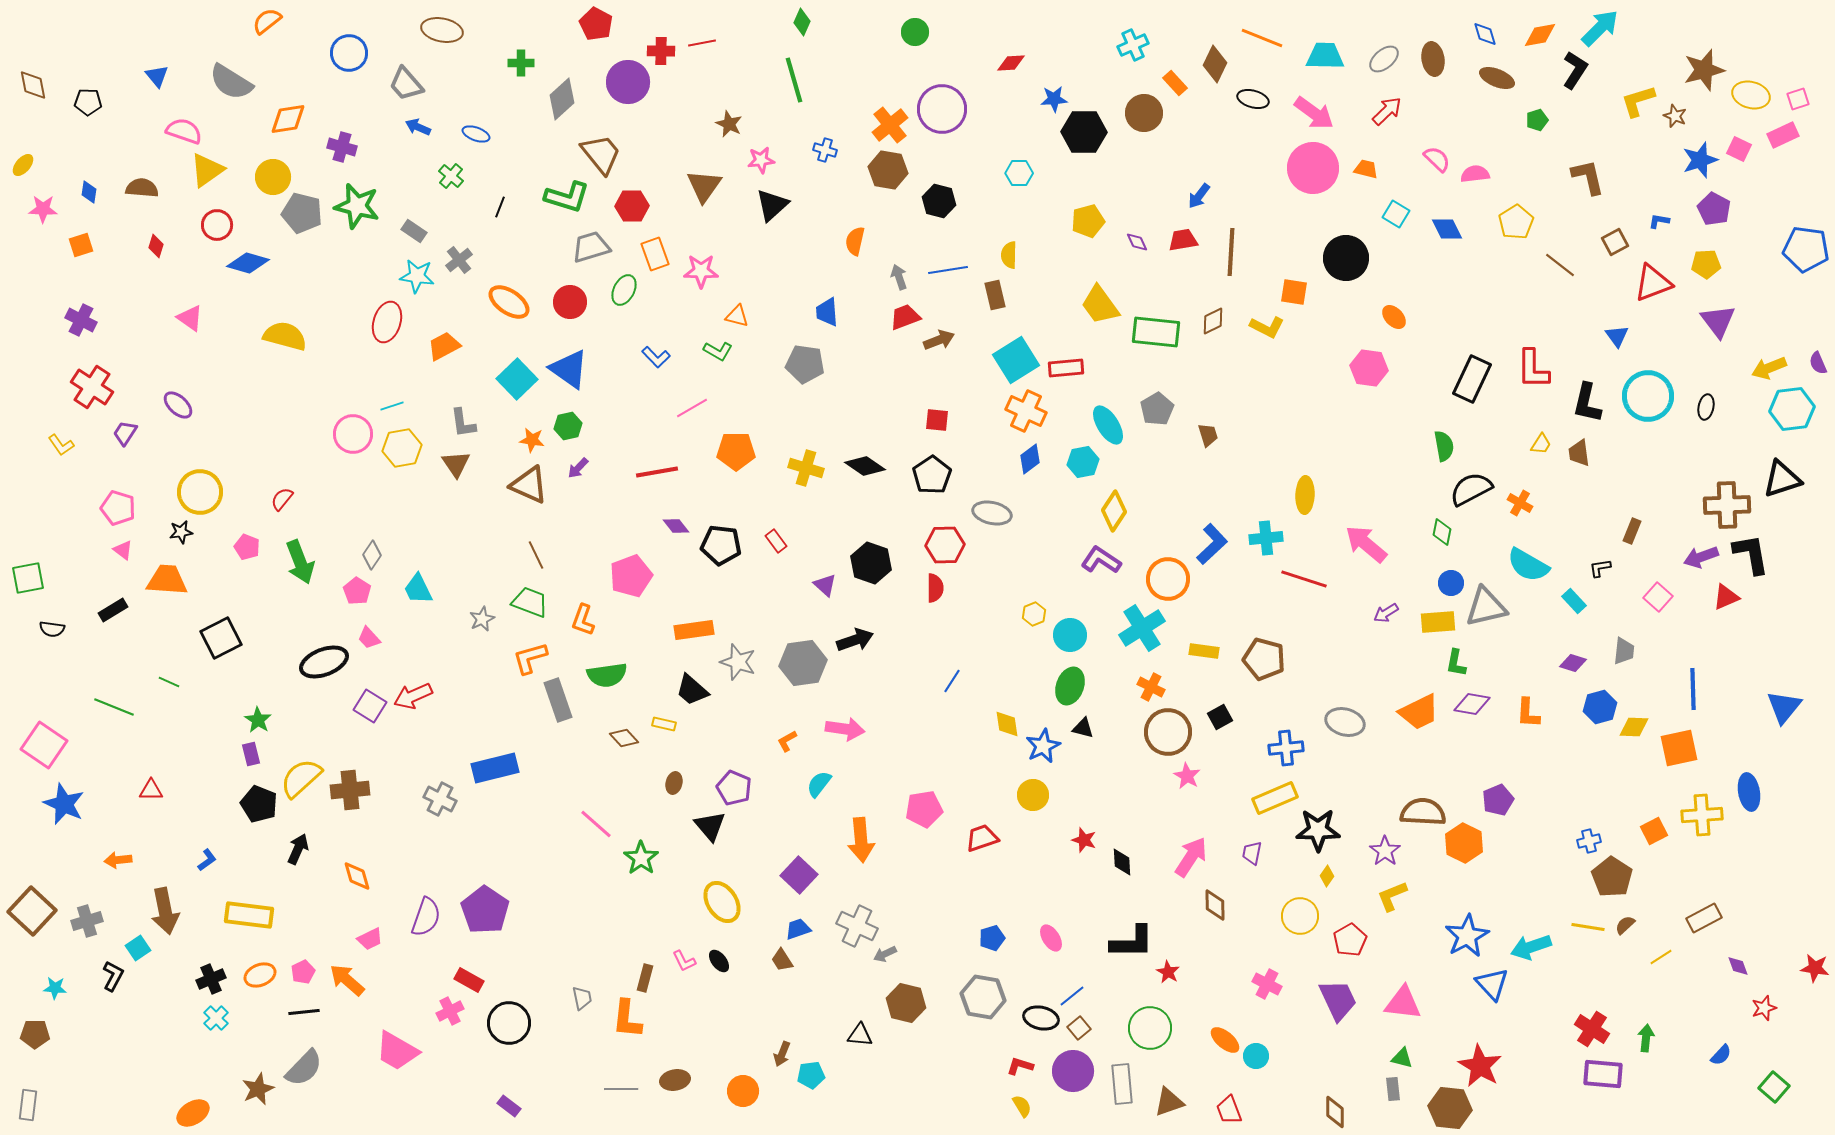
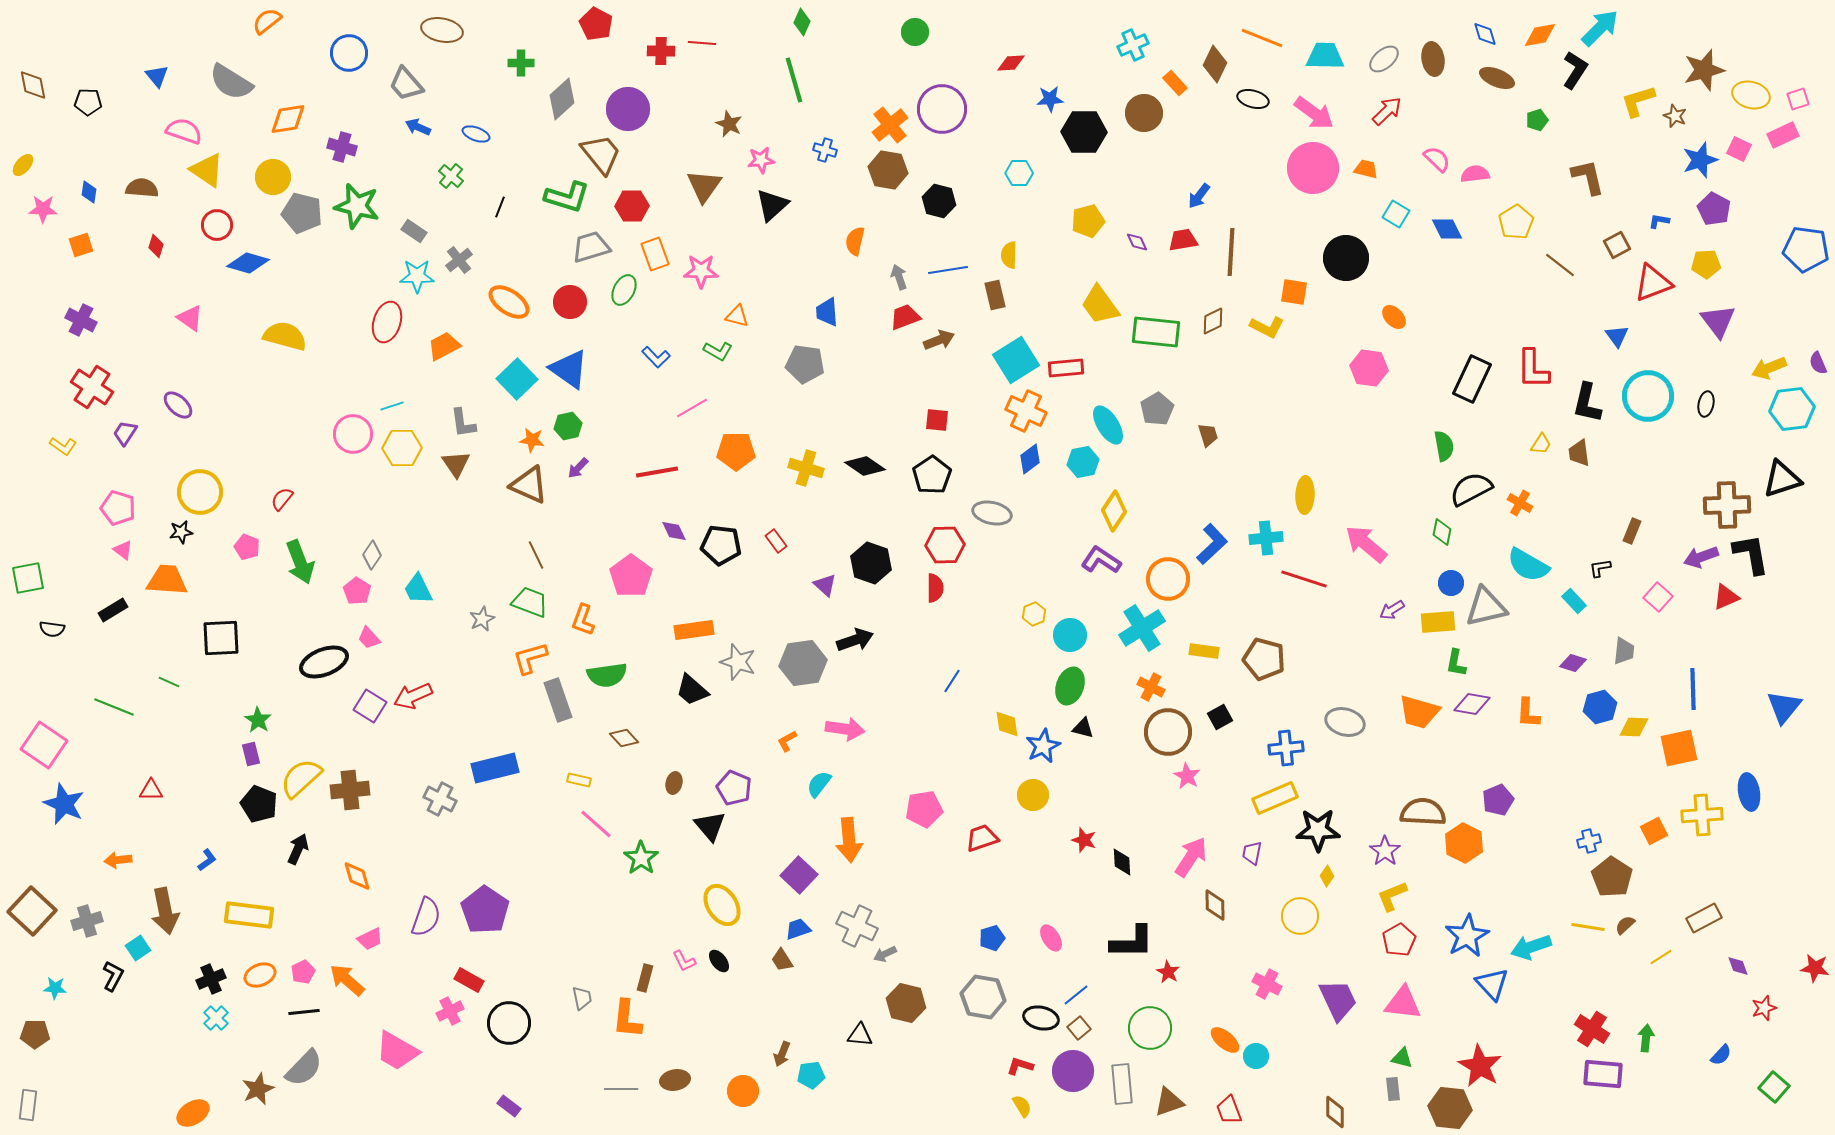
red line at (702, 43): rotated 16 degrees clockwise
purple circle at (628, 82): moved 27 px down
blue star at (1054, 99): moved 4 px left
yellow triangle at (207, 170): rotated 51 degrees counterclockwise
brown square at (1615, 242): moved 2 px right, 3 px down
cyan star at (417, 276): rotated 8 degrees counterclockwise
black ellipse at (1706, 407): moved 3 px up
yellow L-shape at (61, 445): moved 2 px right, 1 px down; rotated 20 degrees counterclockwise
yellow hexagon at (402, 448): rotated 9 degrees clockwise
purple diamond at (676, 526): moved 2 px left, 5 px down; rotated 12 degrees clockwise
pink pentagon at (631, 576): rotated 15 degrees counterclockwise
purple arrow at (1386, 613): moved 6 px right, 3 px up
black square at (221, 638): rotated 24 degrees clockwise
orange trapezoid at (1419, 712): rotated 42 degrees clockwise
yellow rectangle at (664, 724): moved 85 px left, 56 px down
orange arrow at (861, 840): moved 12 px left
yellow ellipse at (722, 902): moved 3 px down
red pentagon at (1350, 940): moved 49 px right
blue line at (1072, 996): moved 4 px right, 1 px up
